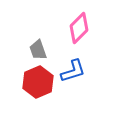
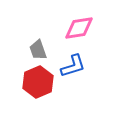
pink diamond: rotated 36 degrees clockwise
blue L-shape: moved 5 px up
